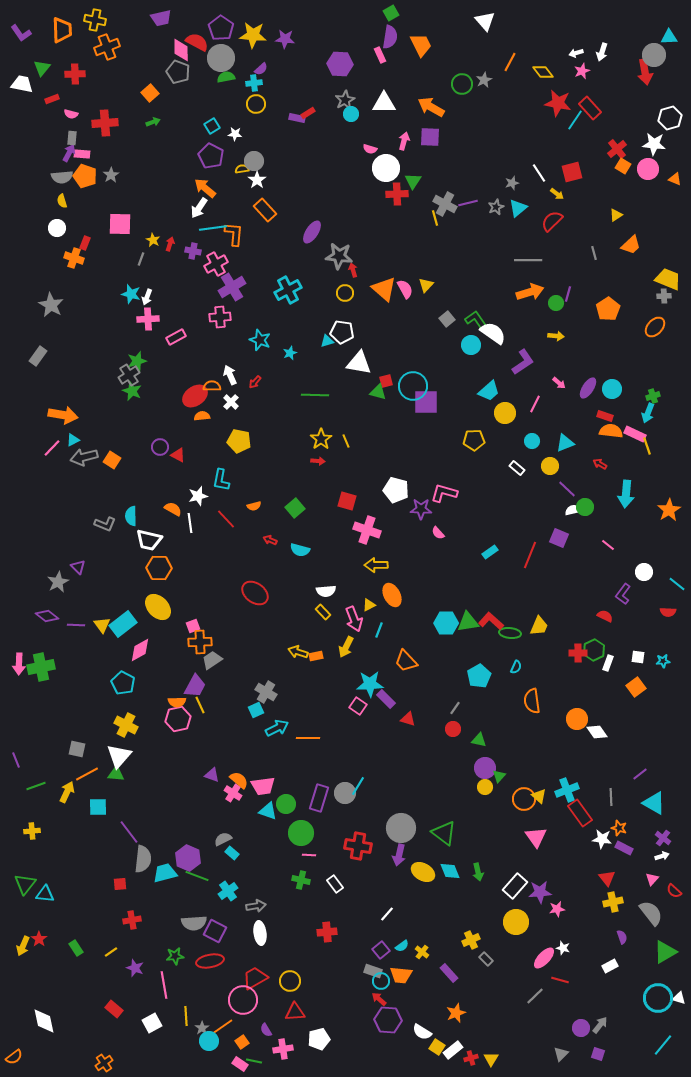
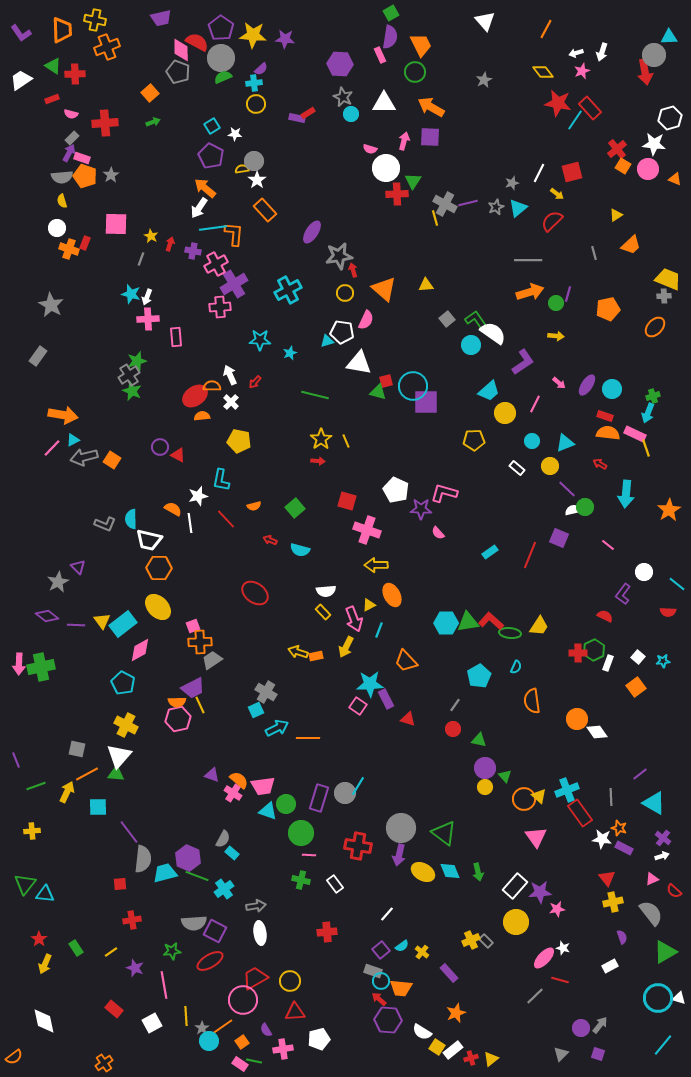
orange line at (510, 62): moved 36 px right, 33 px up
green triangle at (42, 68): moved 11 px right, 2 px up; rotated 36 degrees counterclockwise
green semicircle at (226, 77): moved 3 px left; rotated 12 degrees counterclockwise
white trapezoid at (22, 84): moved 1 px left, 4 px up; rotated 45 degrees counterclockwise
green circle at (462, 84): moved 47 px left, 12 px up
gray star at (345, 100): moved 2 px left, 3 px up; rotated 18 degrees counterclockwise
gray rectangle at (72, 138): rotated 40 degrees clockwise
pink rectangle at (82, 154): moved 4 px down; rotated 14 degrees clockwise
white line at (539, 173): rotated 60 degrees clockwise
pink square at (120, 224): moved 4 px left
yellow star at (153, 240): moved 2 px left, 4 px up
gray star at (339, 256): rotated 16 degrees counterclockwise
orange cross at (74, 258): moved 5 px left, 9 px up
yellow triangle at (426, 285): rotated 42 degrees clockwise
purple cross at (232, 287): moved 2 px right, 3 px up
pink semicircle at (405, 289): moved 39 px left, 31 px down; rotated 54 degrees clockwise
orange pentagon at (608, 309): rotated 20 degrees clockwise
pink cross at (220, 317): moved 10 px up
pink rectangle at (176, 337): rotated 66 degrees counterclockwise
cyan star at (260, 340): rotated 20 degrees counterclockwise
purple ellipse at (588, 388): moved 1 px left, 3 px up
green line at (315, 395): rotated 12 degrees clockwise
orange semicircle at (611, 431): moved 3 px left, 2 px down
yellow line at (647, 446): moved 1 px left, 2 px down
white pentagon at (396, 490): rotated 10 degrees clockwise
cyan semicircle at (131, 516): moved 3 px down
yellow triangle at (102, 625): moved 4 px up
yellow trapezoid at (539, 626): rotated 10 degrees clockwise
white square at (638, 657): rotated 32 degrees clockwise
purple trapezoid at (195, 686): moved 2 px left, 2 px down; rotated 35 degrees clockwise
purple rectangle at (386, 699): rotated 18 degrees clockwise
gray line at (455, 708): moved 3 px up
green triangle at (499, 776): moved 6 px right; rotated 24 degrees counterclockwise
gray semicircle at (223, 839): rotated 144 degrees clockwise
pink triangle at (652, 879): rotated 24 degrees clockwise
cyan cross at (228, 891): moved 4 px left, 2 px up
yellow arrow at (23, 946): moved 22 px right, 18 px down
green star at (175, 956): moved 3 px left, 5 px up
gray rectangle at (486, 959): moved 18 px up
red ellipse at (210, 961): rotated 20 degrees counterclockwise
orange trapezoid at (401, 975): moved 13 px down
yellow triangle at (491, 1059): rotated 21 degrees clockwise
